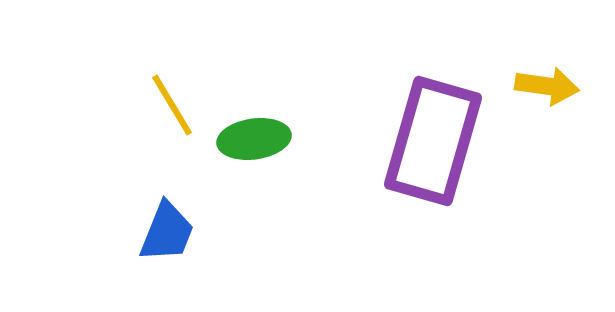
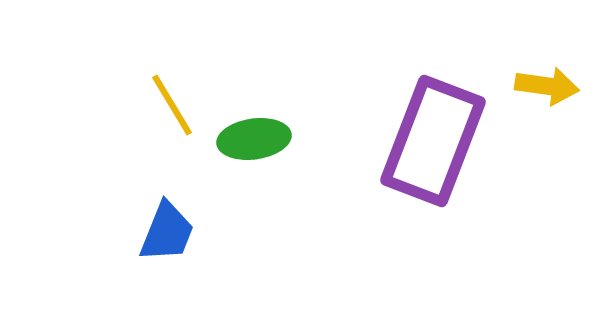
purple rectangle: rotated 5 degrees clockwise
